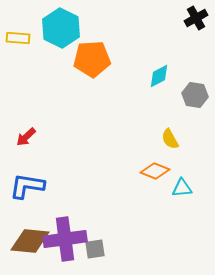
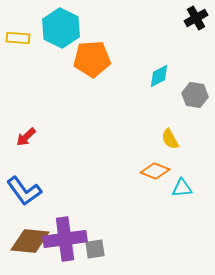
blue L-shape: moved 3 px left, 5 px down; rotated 135 degrees counterclockwise
